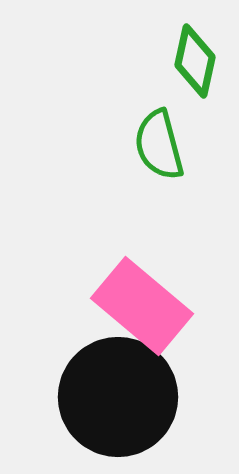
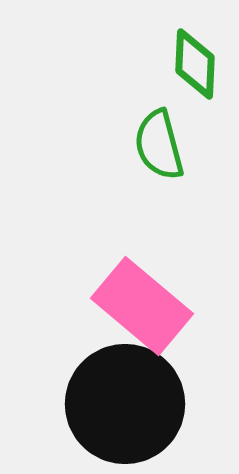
green diamond: moved 3 px down; rotated 10 degrees counterclockwise
black circle: moved 7 px right, 7 px down
